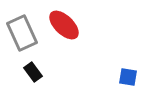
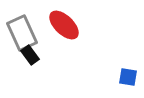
black rectangle: moved 3 px left, 17 px up
